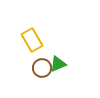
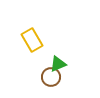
brown circle: moved 9 px right, 9 px down
